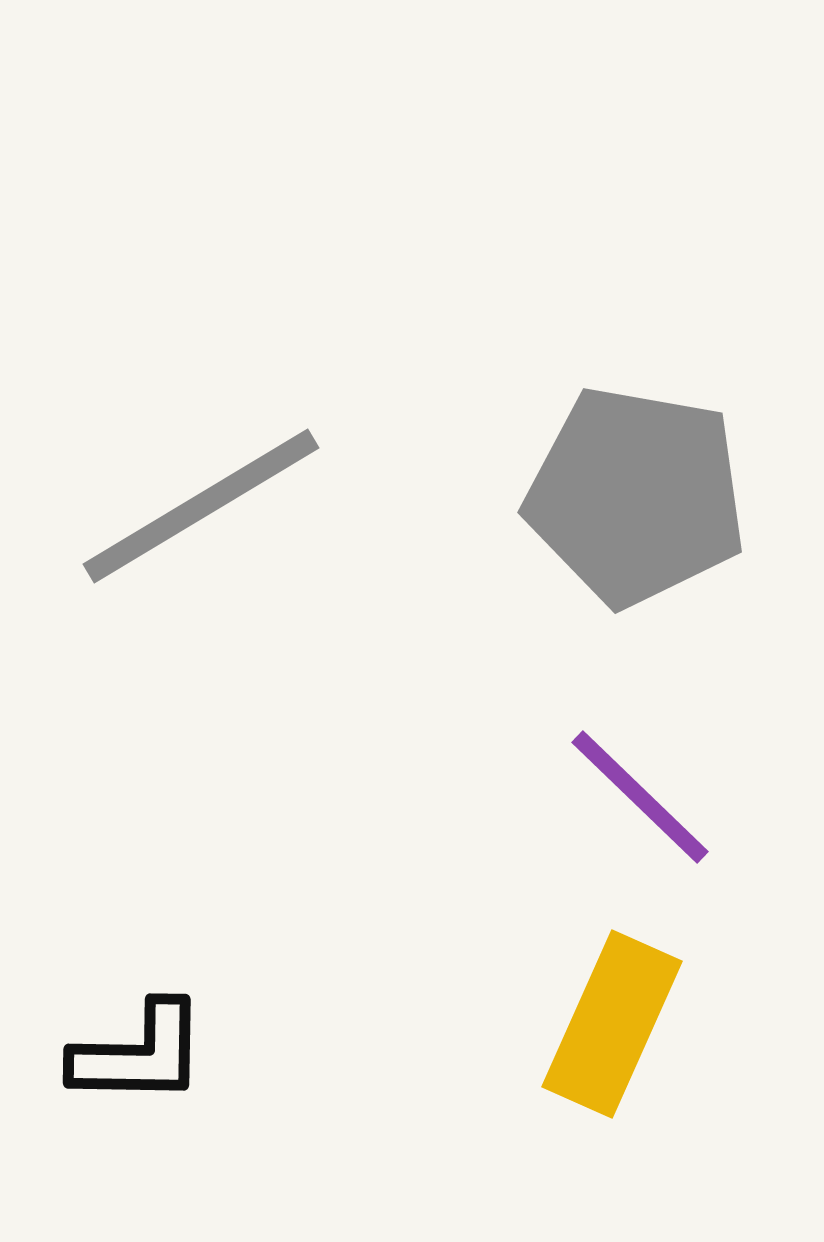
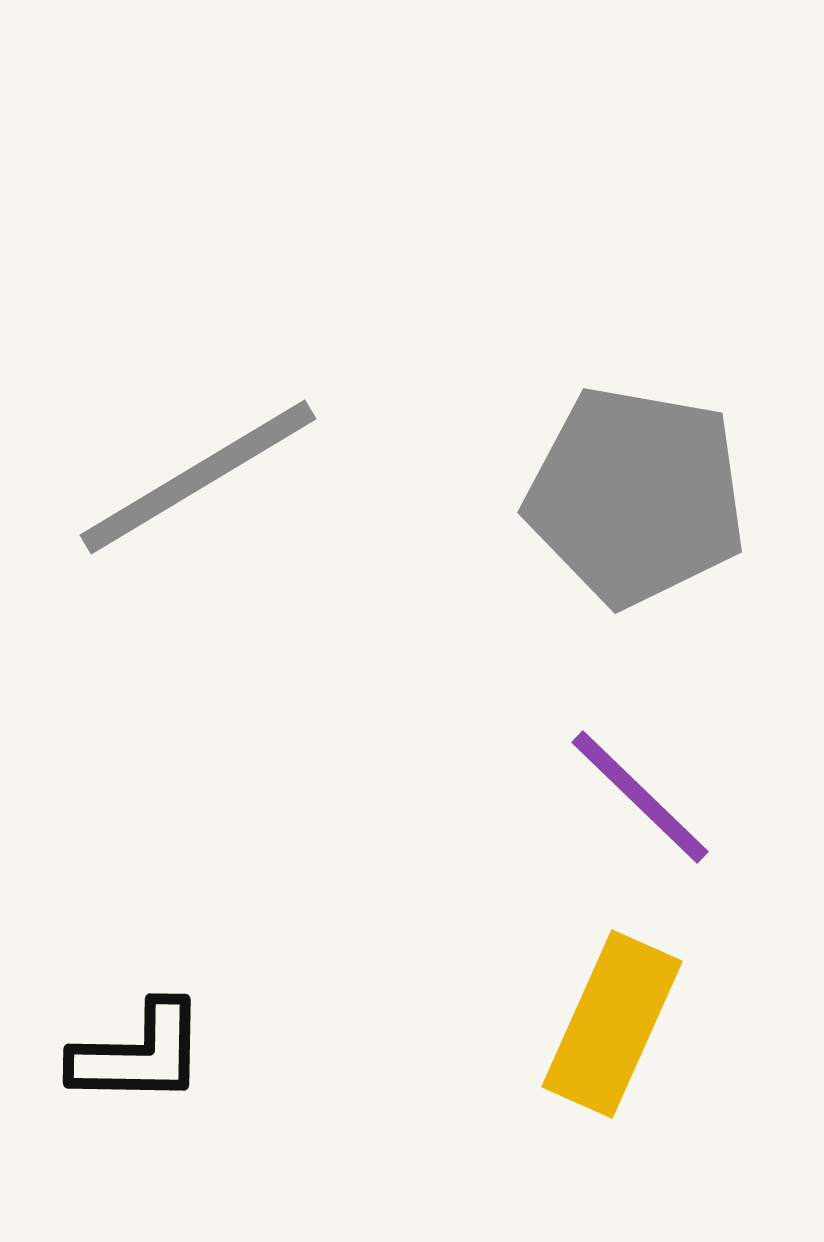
gray line: moved 3 px left, 29 px up
